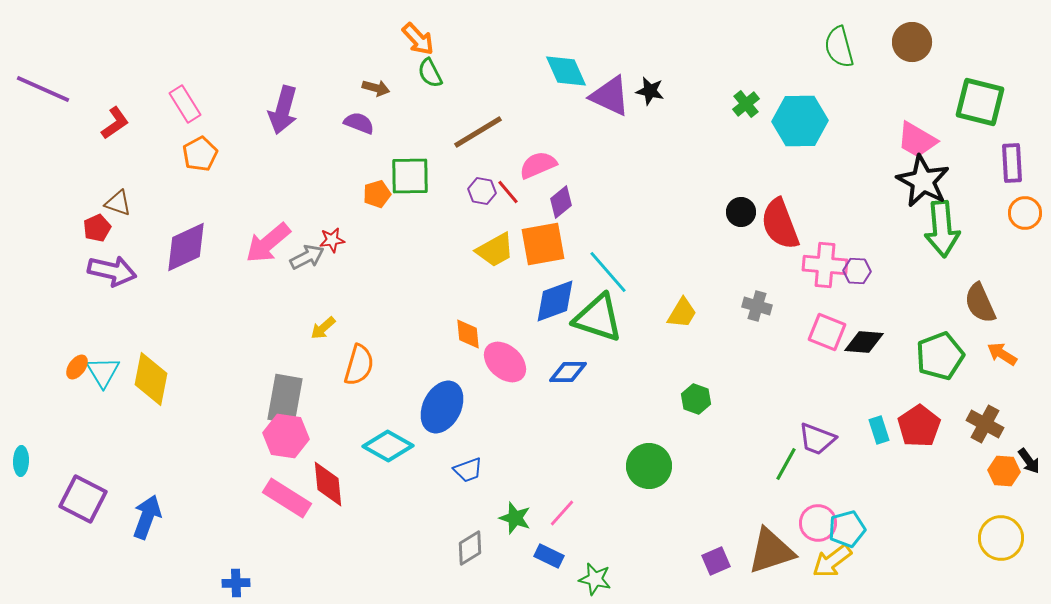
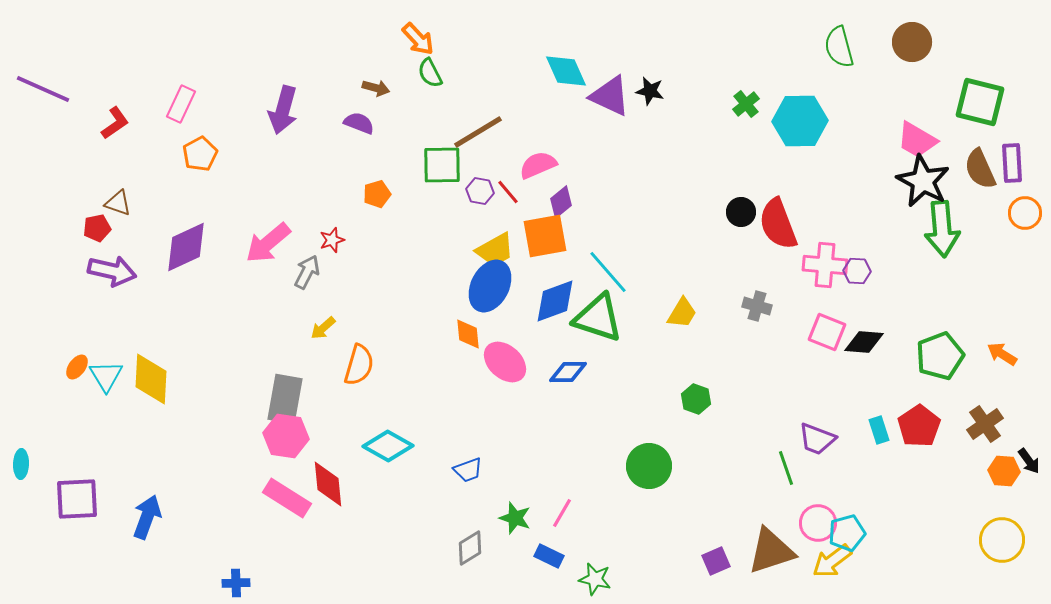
pink rectangle at (185, 104): moved 4 px left; rotated 57 degrees clockwise
green square at (410, 176): moved 32 px right, 11 px up
purple hexagon at (482, 191): moved 2 px left
red semicircle at (780, 224): moved 2 px left
red pentagon at (97, 228): rotated 12 degrees clockwise
red star at (332, 240): rotated 10 degrees counterclockwise
orange square at (543, 244): moved 2 px right, 8 px up
gray arrow at (307, 257): moved 15 px down; rotated 36 degrees counterclockwise
brown semicircle at (980, 303): moved 134 px up
cyan triangle at (103, 372): moved 3 px right, 4 px down
yellow diamond at (151, 379): rotated 8 degrees counterclockwise
blue ellipse at (442, 407): moved 48 px right, 121 px up
brown cross at (985, 424): rotated 27 degrees clockwise
cyan ellipse at (21, 461): moved 3 px down
green line at (786, 464): moved 4 px down; rotated 48 degrees counterclockwise
purple square at (83, 499): moved 6 px left; rotated 30 degrees counterclockwise
pink line at (562, 513): rotated 12 degrees counterclockwise
cyan pentagon at (847, 529): moved 4 px down
yellow circle at (1001, 538): moved 1 px right, 2 px down
